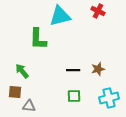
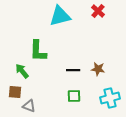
red cross: rotated 16 degrees clockwise
green L-shape: moved 12 px down
brown star: rotated 24 degrees clockwise
cyan cross: moved 1 px right
gray triangle: rotated 16 degrees clockwise
